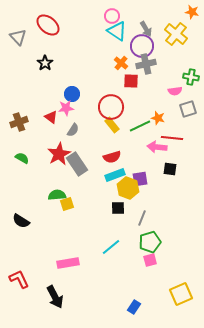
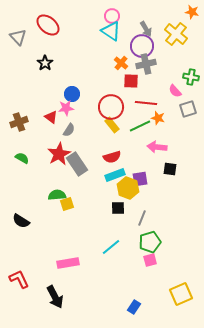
cyan triangle at (117, 31): moved 6 px left
pink semicircle at (175, 91): rotated 56 degrees clockwise
gray semicircle at (73, 130): moved 4 px left
red line at (172, 138): moved 26 px left, 35 px up
